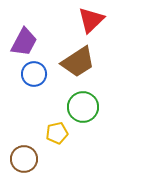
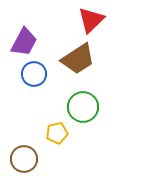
brown trapezoid: moved 3 px up
